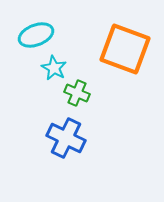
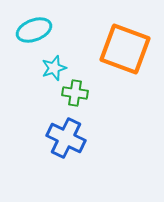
cyan ellipse: moved 2 px left, 5 px up
cyan star: rotated 25 degrees clockwise
green cross: moved 2 px left; rotated 15 degrees counterclockwise
